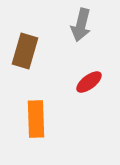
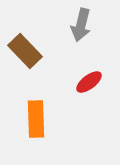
brown rectangle: rotated 60 degrees counterclockwise
